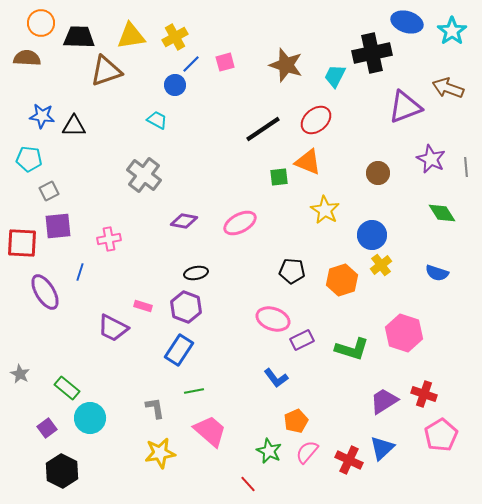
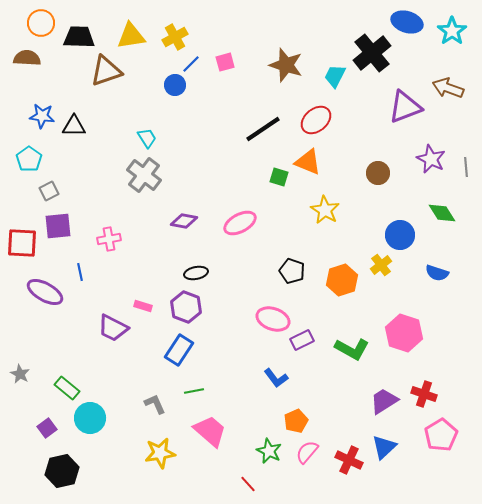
black cross at (372, 53): rotated 27 degrees counterclockwise
cyan trapezoid at (157, 120): moved 10 px left, 18 px down; rotated 30 degrees clockwise
cyan pentagon at (29, 159): rotated 30 degrees clockwise
green square at (279, 177): rotated 24 degrees clockwise
blue circle at (372, 235): moved 28 px right
black pentagon at (292, 271): rotated 15 degrees clockwise
blue line at (80, 272): rotated 30 degrees counterclockwise
purple ellipse at (45, 292): rotated 30 degrees counterclockwise
green L-shape at (352, 349): rotated 12 degrees clockwise
gray L-shape at (155, 408): moved 4 px up; rotated 15 degrees counterclockwise
blue triangle at (382, 448): moved 2 px right, 1 px up
black hexagon at (62, 471): rotated 20 degrees clockwise
